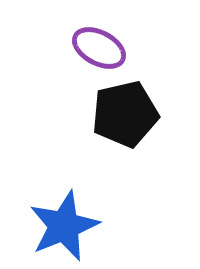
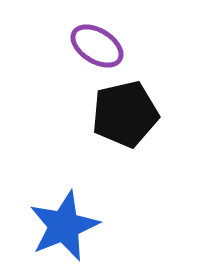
purple ellipse: moved 2 px left, 2 px up; rotated 4 degrees clockwise
